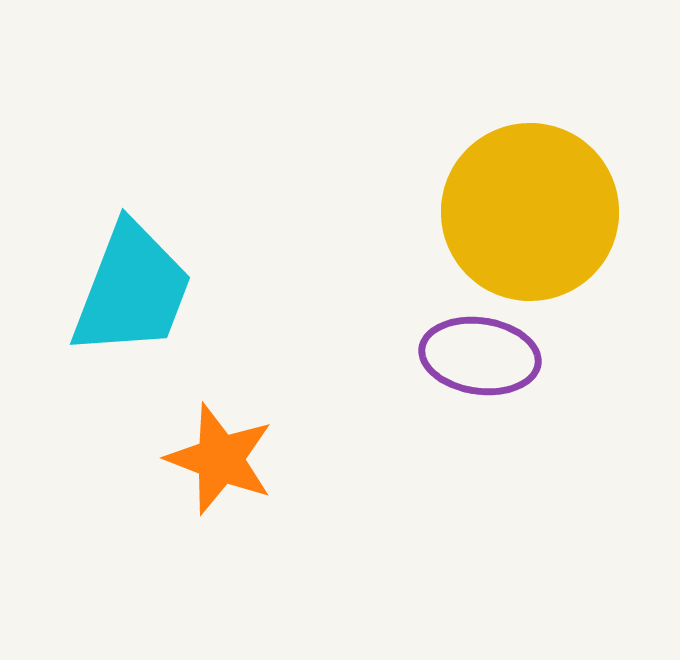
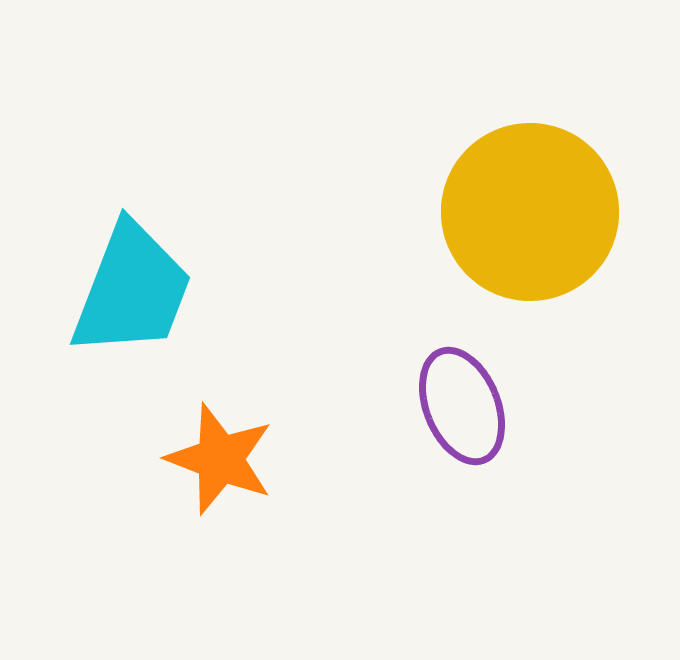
purple ellipse: moved 18 px left, 50 px down; rotated 60 degrees clockwise
